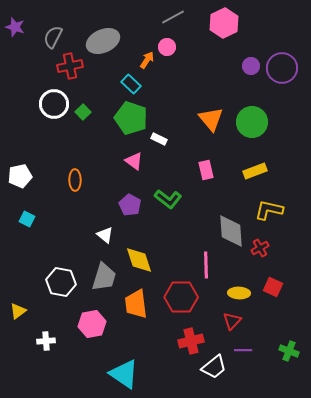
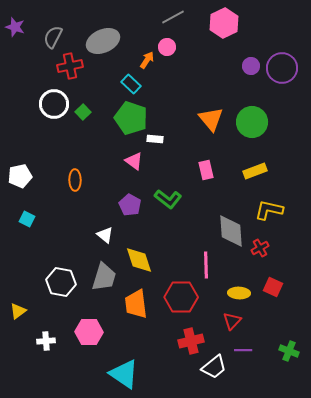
white rectangle at (159, 139): moved 4 px left; rotated 21 degrees counterclockwise
pink hexagon at (92, 324): moved 3 px left, 8 px down; rotated 12 degrees clockwise
